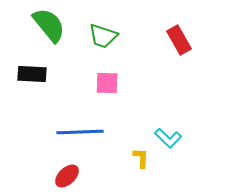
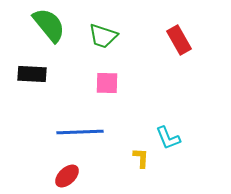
cyan L-shape: rotated 24 degrees clockwise
